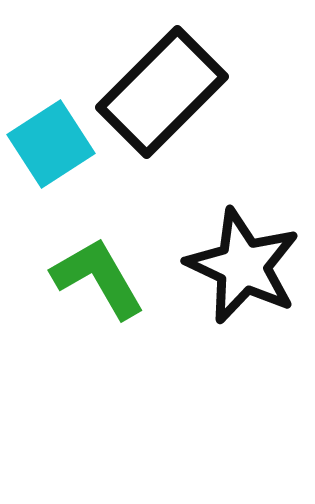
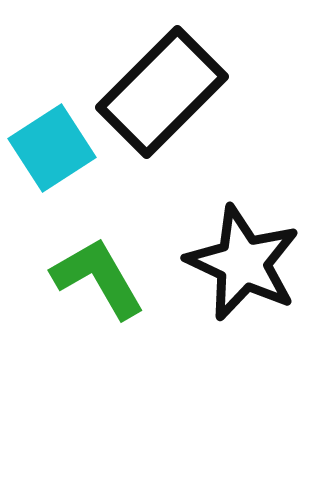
cyan square: moved 1 px right, 4 px down
black star: moved 3 px up
